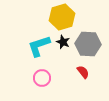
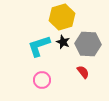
pink circle: moved 2 px down
